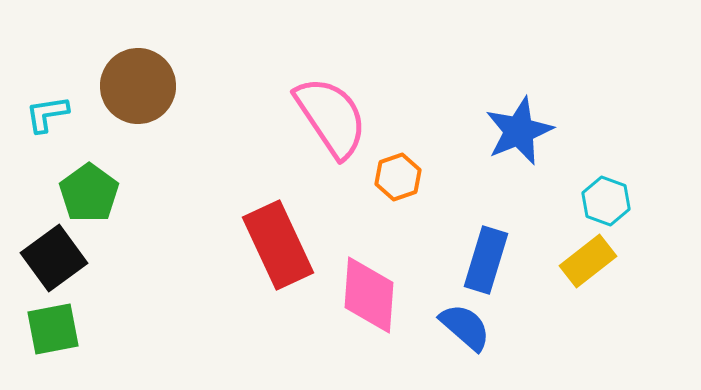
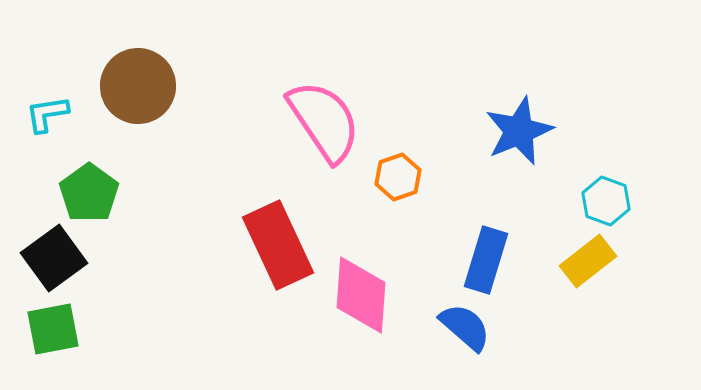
pink semicircle: moved 7 px left, 4 px down
pink diamond: moved 8 px left
